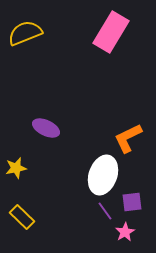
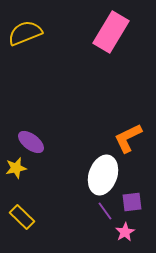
purple ellipse: moved 15 px left, 14 px down; rotated 12 degrees clockwise
